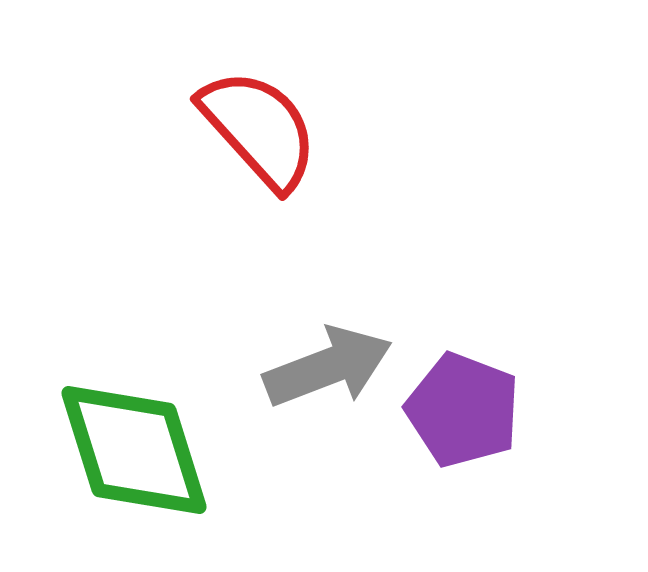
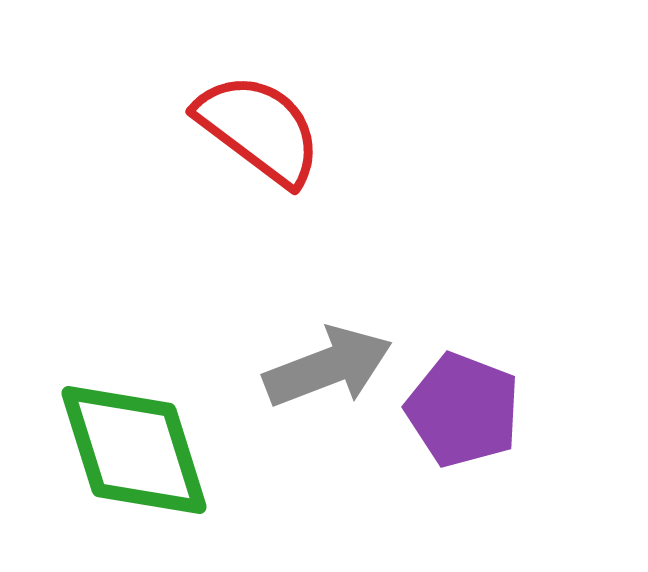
red semicircle: rotated 11 degrees counterclockwise
